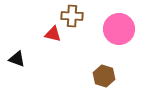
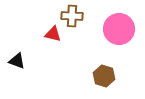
black triangle: moved 2 px down
